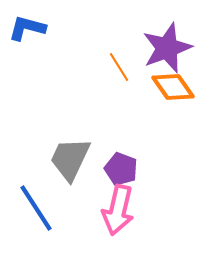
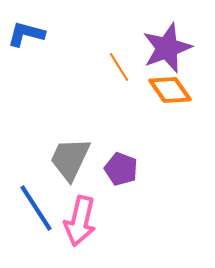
blue L-shape: moved 1 px left, 6 px down
orange diamond: moved 3 px left, 3 px down
pink arrow: moved 38 px left, 11 px down
